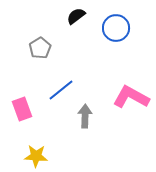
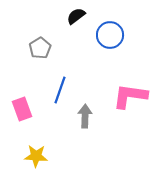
blue circle: moved 6 px left, 7 px down
blue line: moved 1 px left; rotated 32 degrees counterclockwise
pink L-shape: moved 1 px left, 1 px up; rotated 21 degrees counterclockwise
